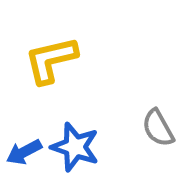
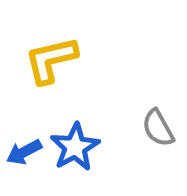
blue star: rotated 24 degrees clockwise
